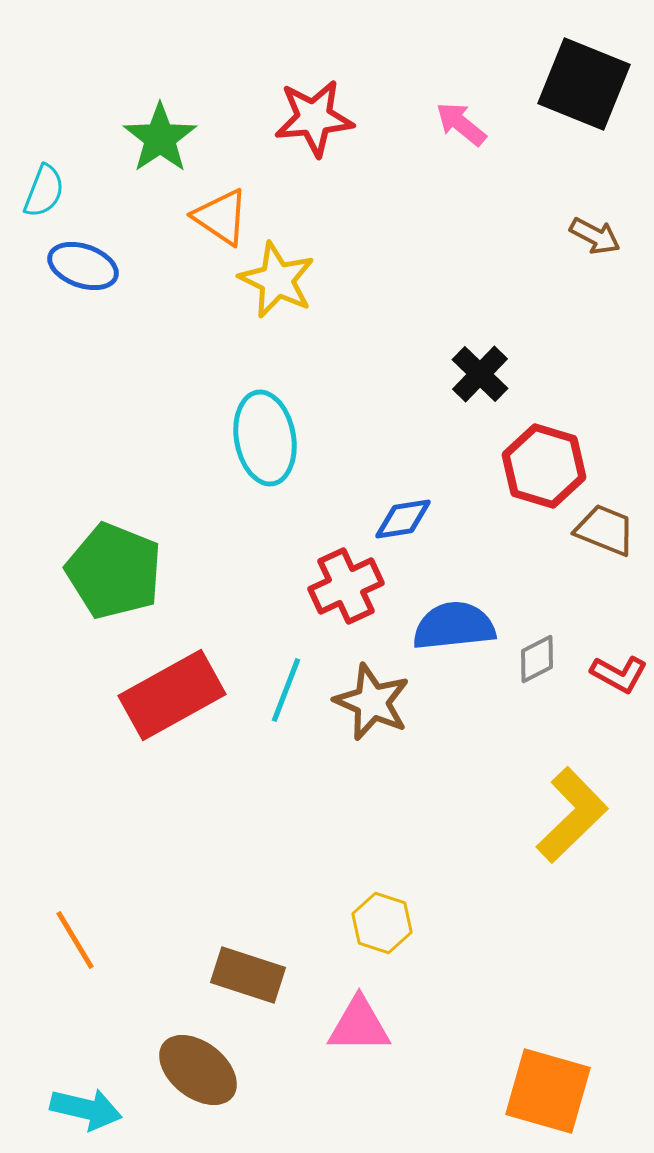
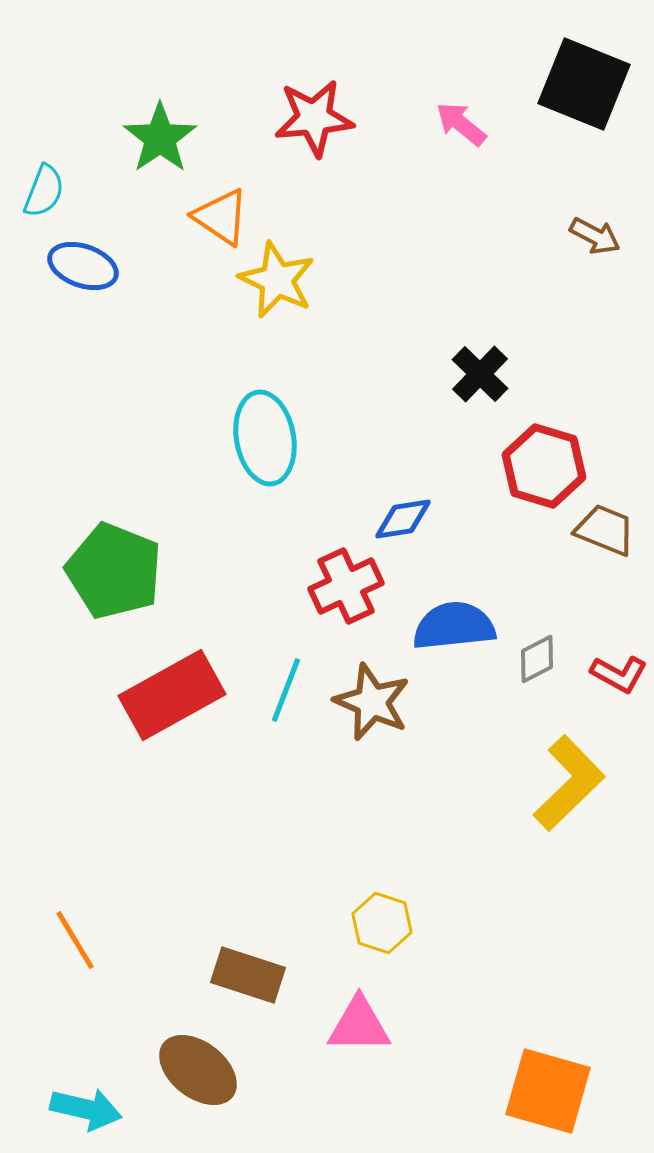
yellow L-shape: moved 3 px left, 32 px up
